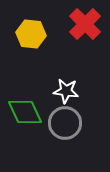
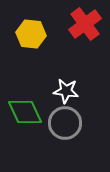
red cross: rotated 8 degrees clockwise
